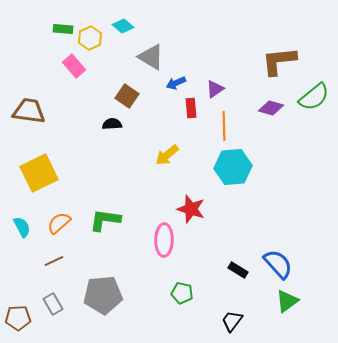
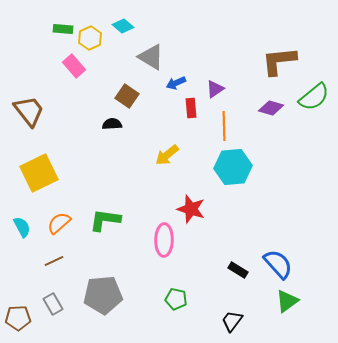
brown trapezoid: rotated 44 degrees clockwise
green pentagon: moved 6 px left, 6 px down
